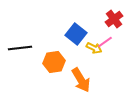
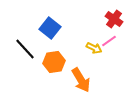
red cross: rotated 18 degrees counterclockwise
blue square: moved 26 px left, 6 px up
pink line: moved 4 px right, 1 px up
black line: moved 5 px right, 1 px down; rotated 55 degrees clockwise
